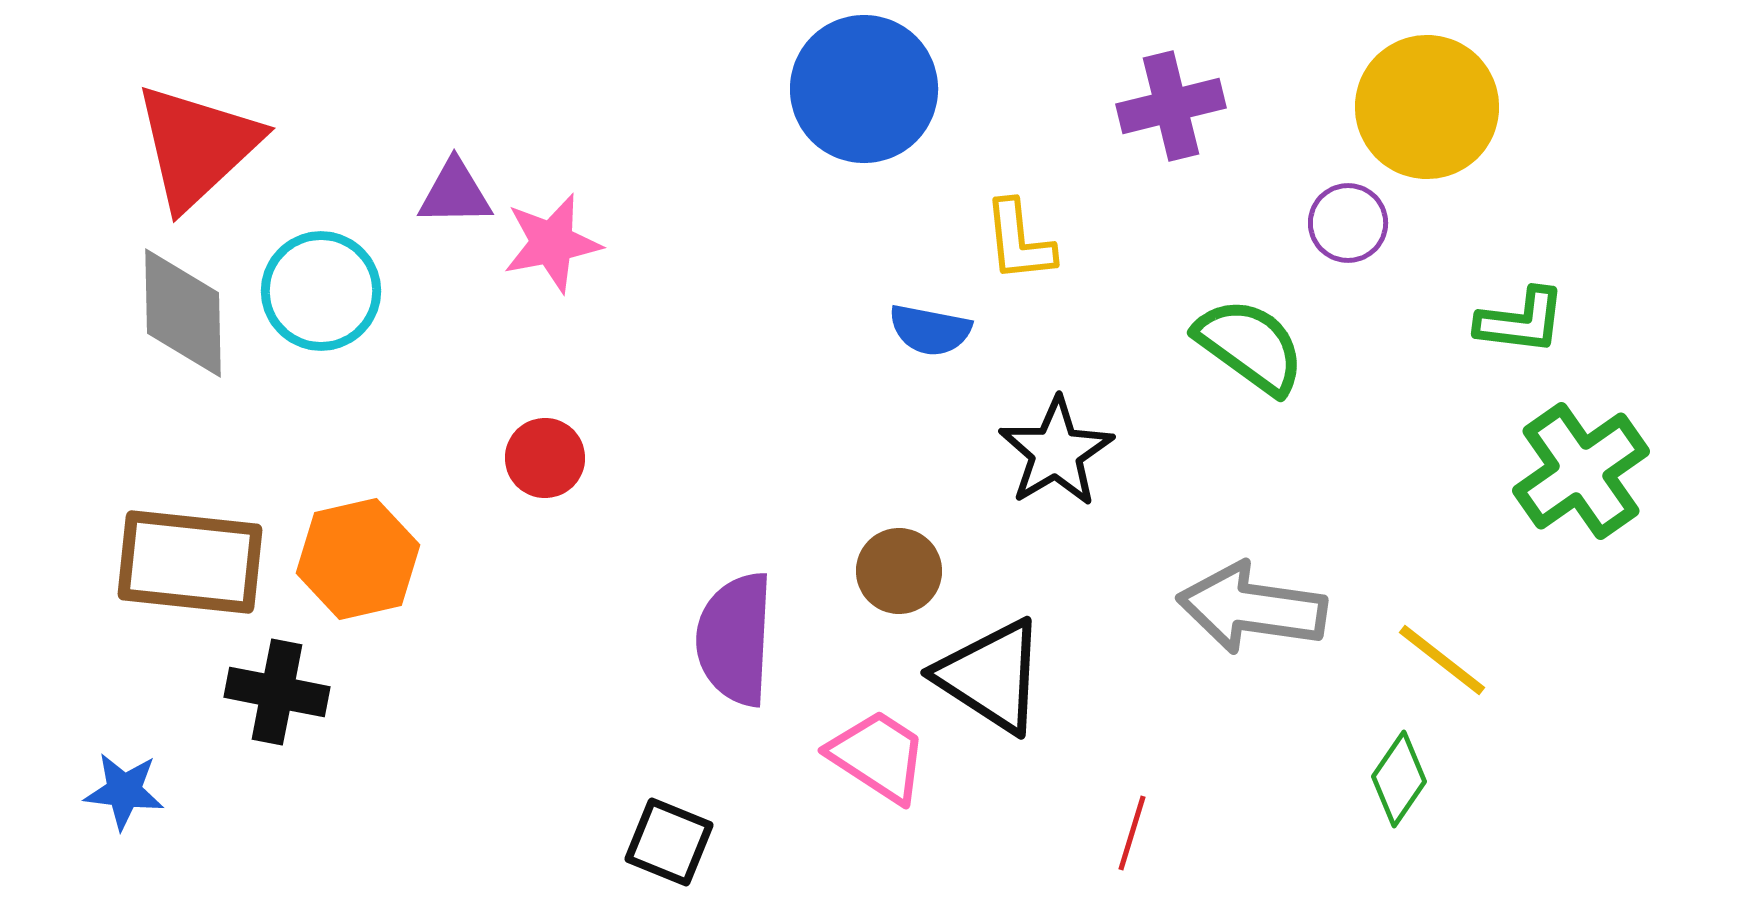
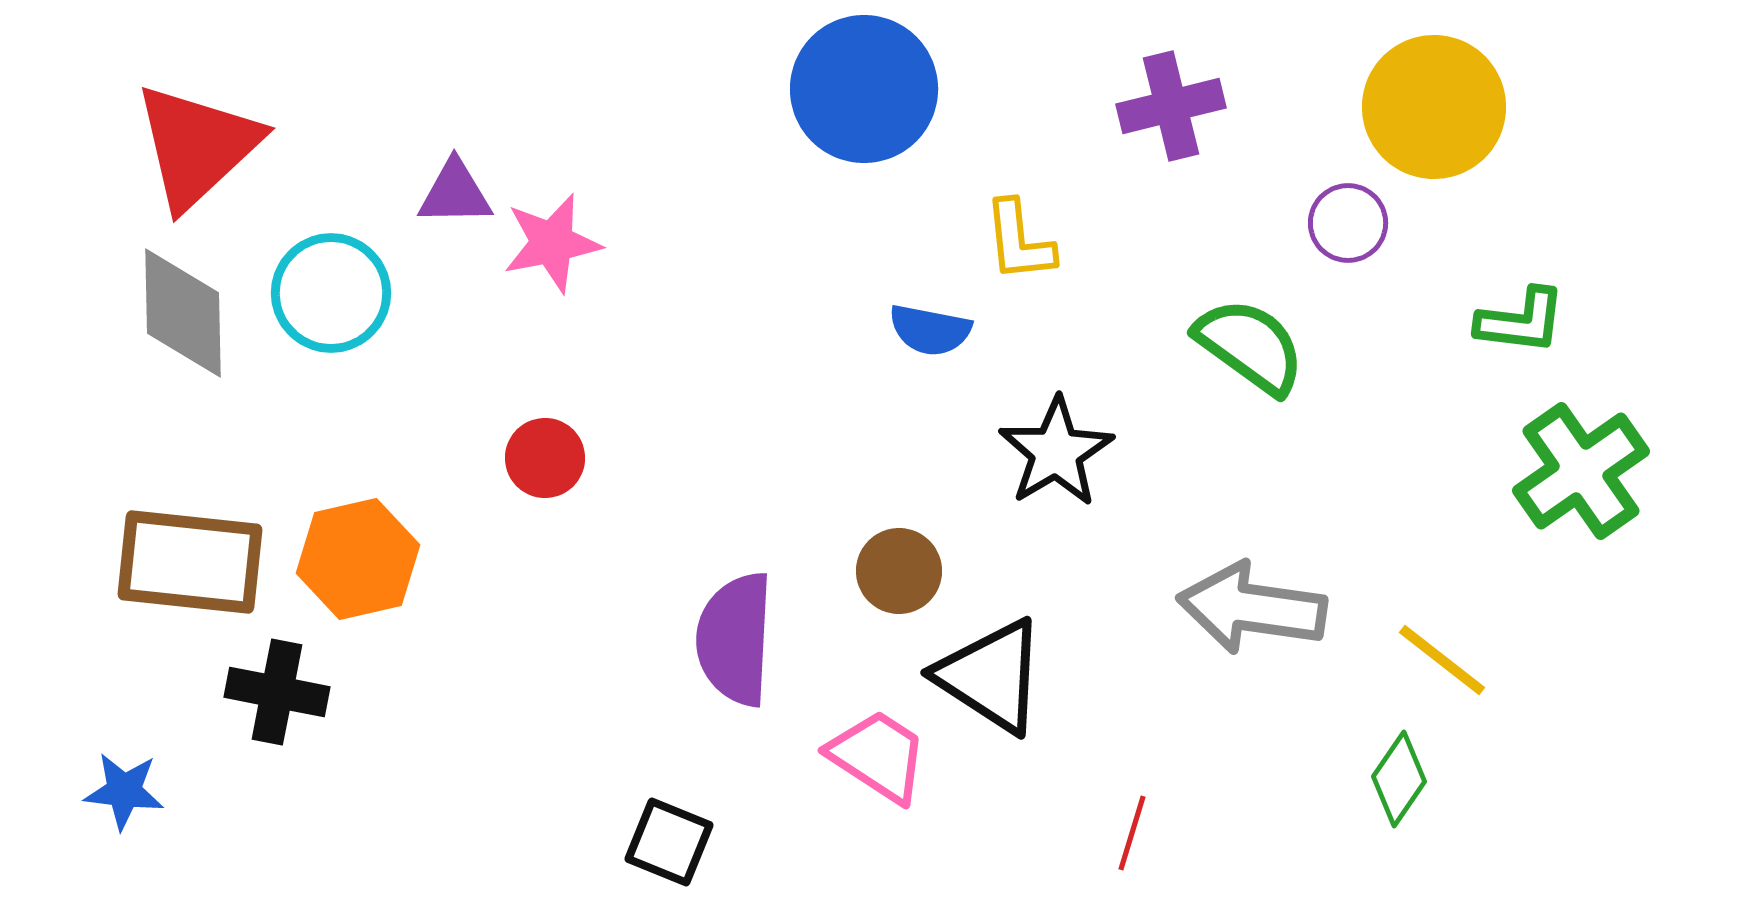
yellow circle: moved 7 px right
cyan circle: moved 10 px right, 2 px down
